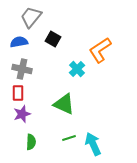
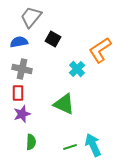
green line: moved 1 px right, 9 px down
cyan arrow: moved 1 px down
